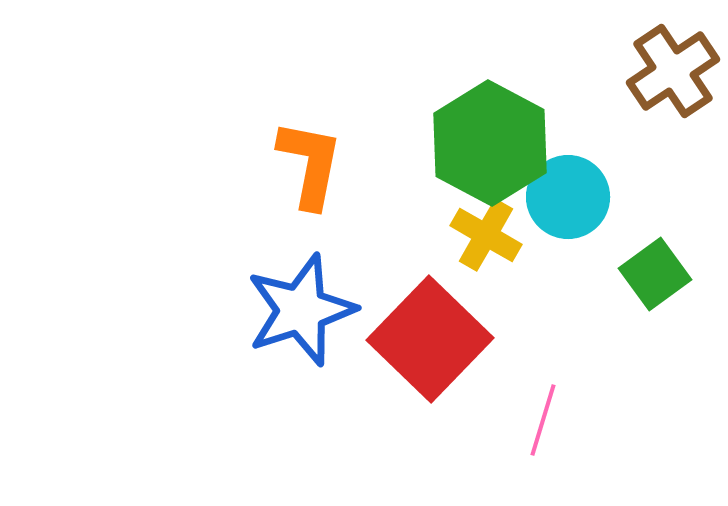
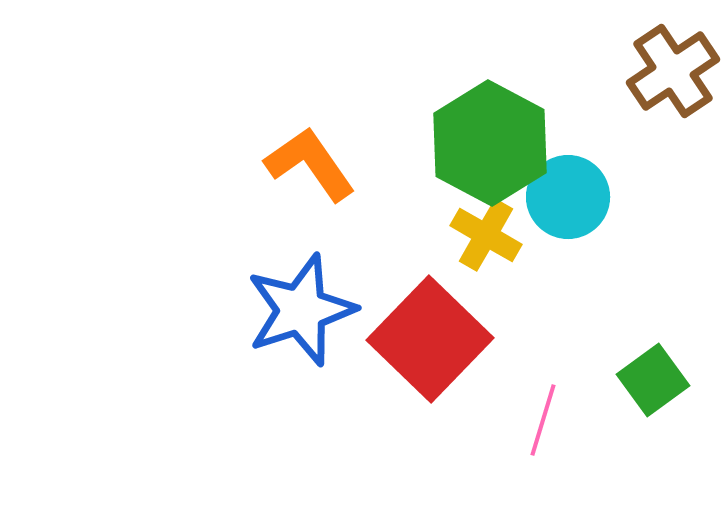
orange L-shape: rotated 46 degrees counterclockwise
green square: moved 2 px left, 106 px down
